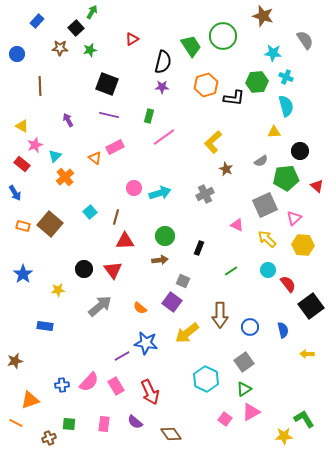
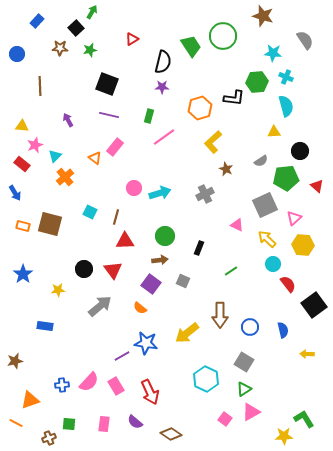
orange hexagon at (206, 85): moved 6 px left, 23 px down
yellow triangle at (22, 126): rotated 24 degrees counterclockwise
pink rectangle at (115, 147): rotated 24 degrees counterclockwise
cyan square at (90, 212): rotated 24 degrees counterclockwise
brown square at (50, 224): rotated 25 degrees counterclockwise
cyan circle at (268, 270): moved 5 px right, 6 px up
purple square at (172, 302): moved 21 px left, 18 px up
black square at (311, 306): moved 3 px right, 1 px up
gray square at (244, 362): rotated 24 degrees counterclockwise
brown diamond at (171, 434): rotated 20 degrees counterclockwise
